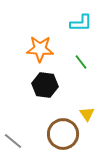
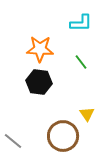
black hexagon: moved 6 px left, 3 px up
brown circle: moved 2 px down
